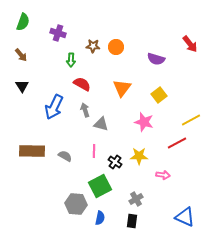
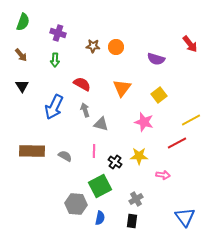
green arrow: moved 16 px left
blue triangle: rotated 30 degrees clockwise
